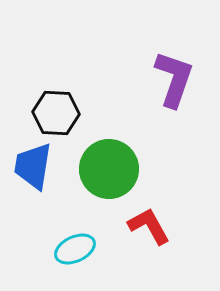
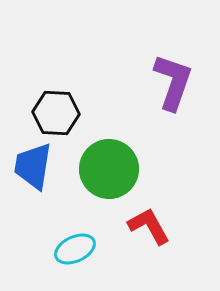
purple L-shape: moved 1 px left, 3 px down
